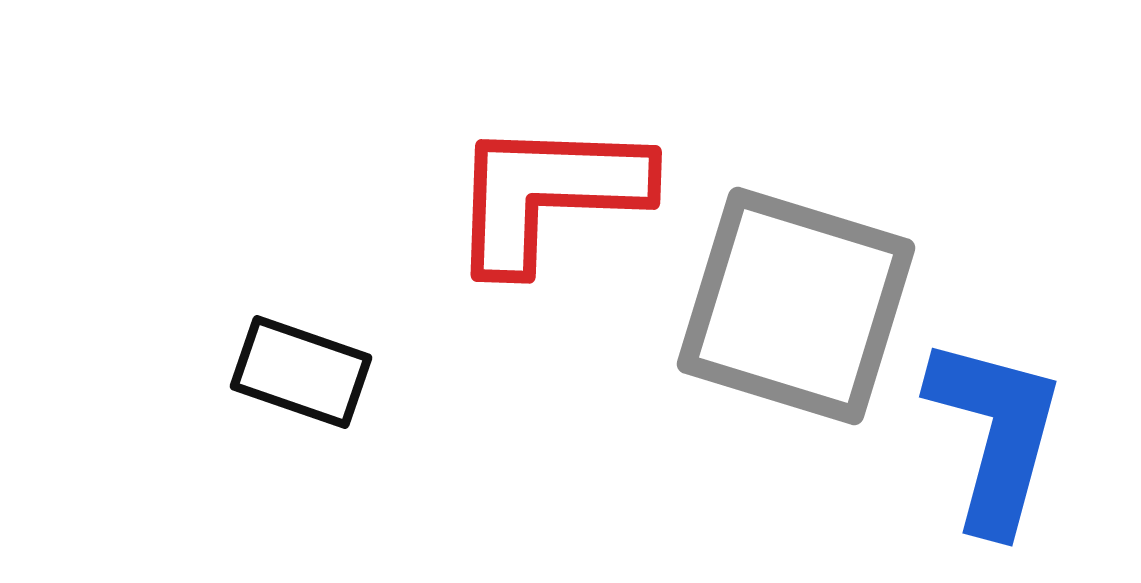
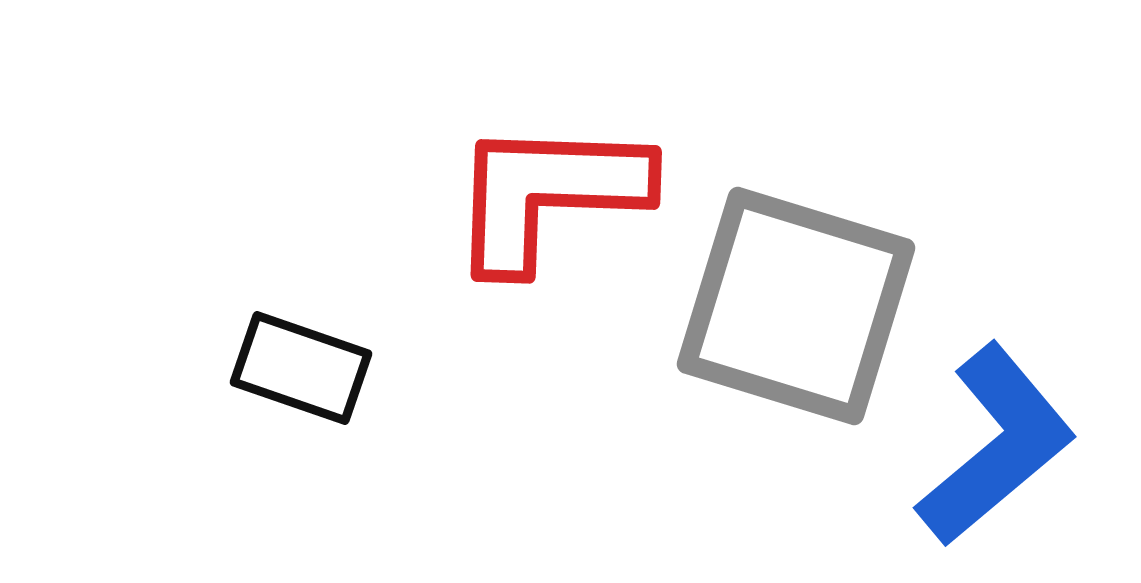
black rectangle: moved 4 px up
blue L-shape: moved 1 px right, 11 px down; rotated 35 degrees clockwise
